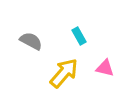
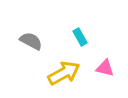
cyan rectangle: moved 1 px right, 1 px down
yellow arrow: rotated 20 degrees clockwise
